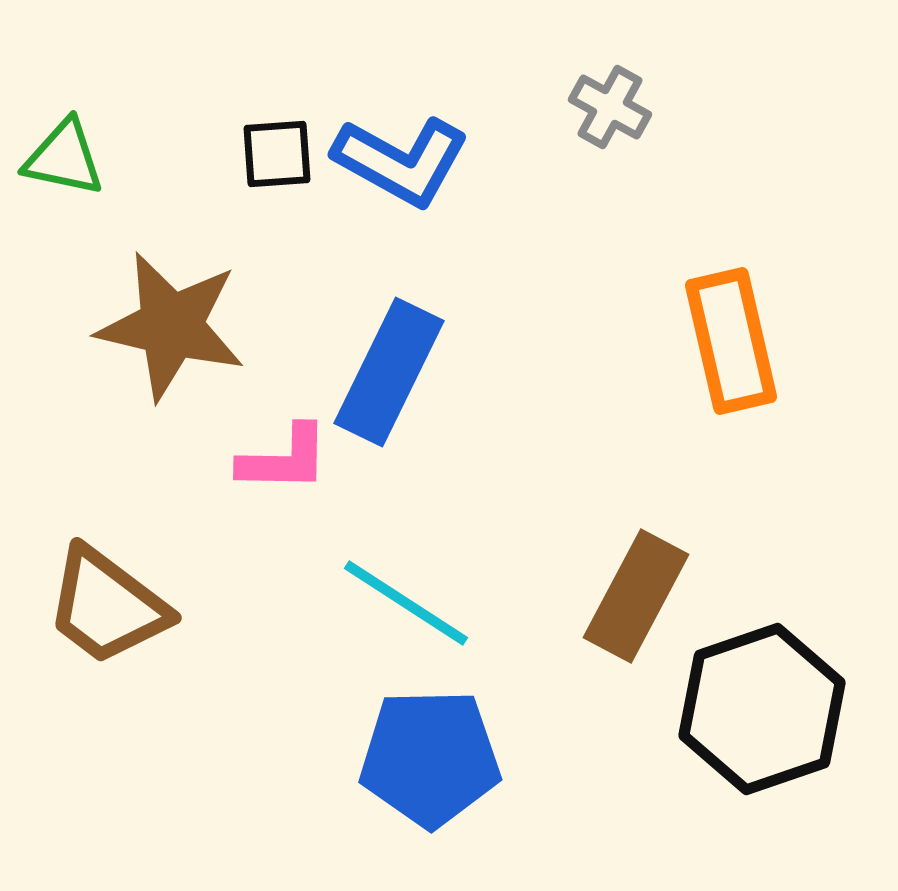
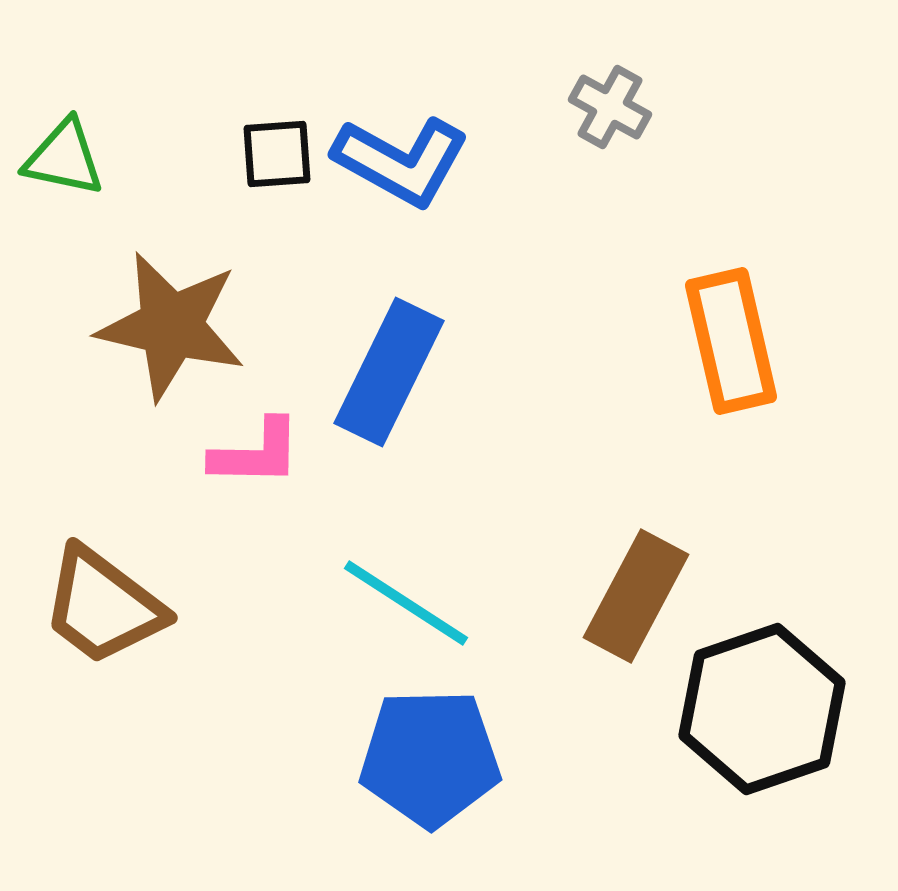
pink L-shape: moved 28 px left, 6 px up
brown trapezoid: moved 4 px left
